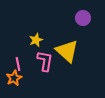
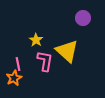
yellow star: rotated 16 degrees counterclockwise
